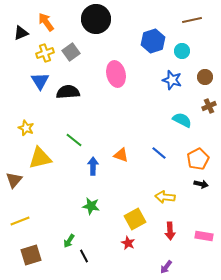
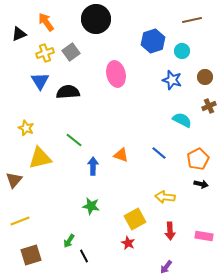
black triangle: moved 2 px left, 1 px down
